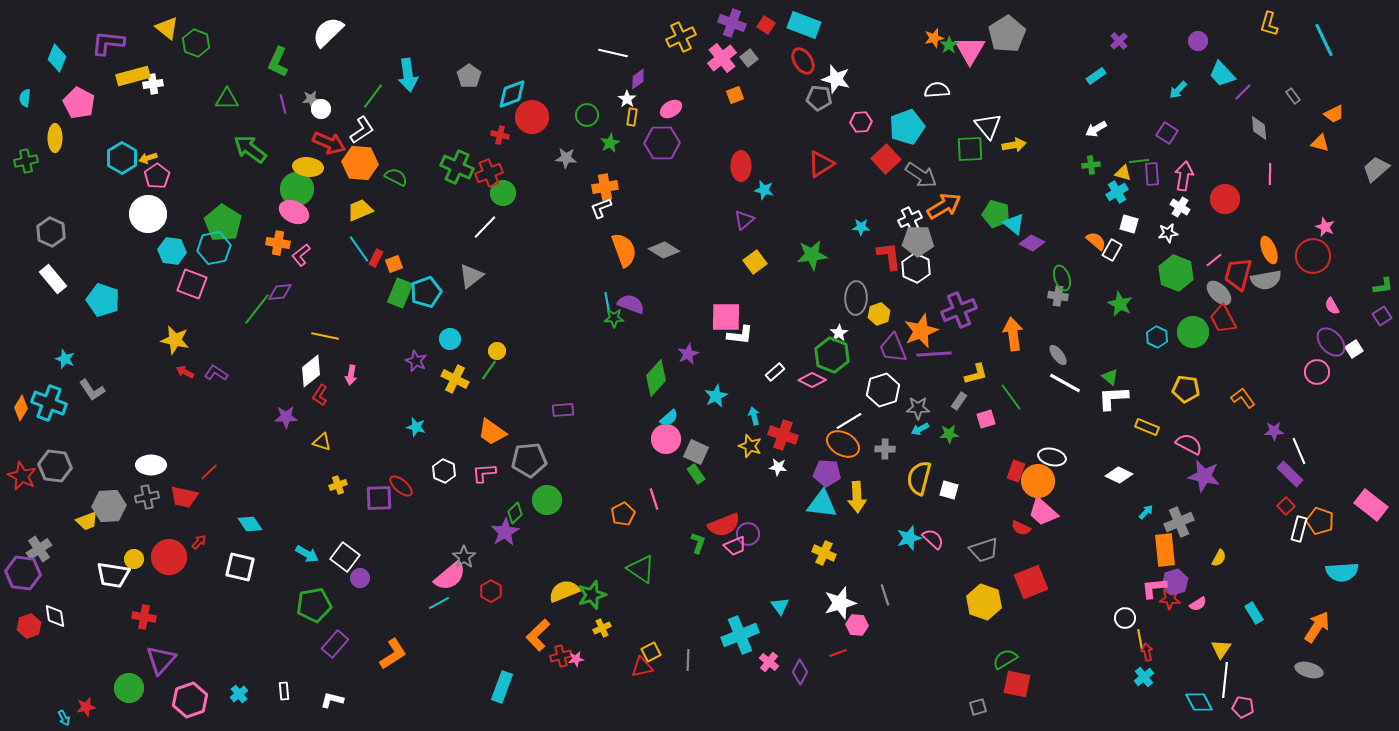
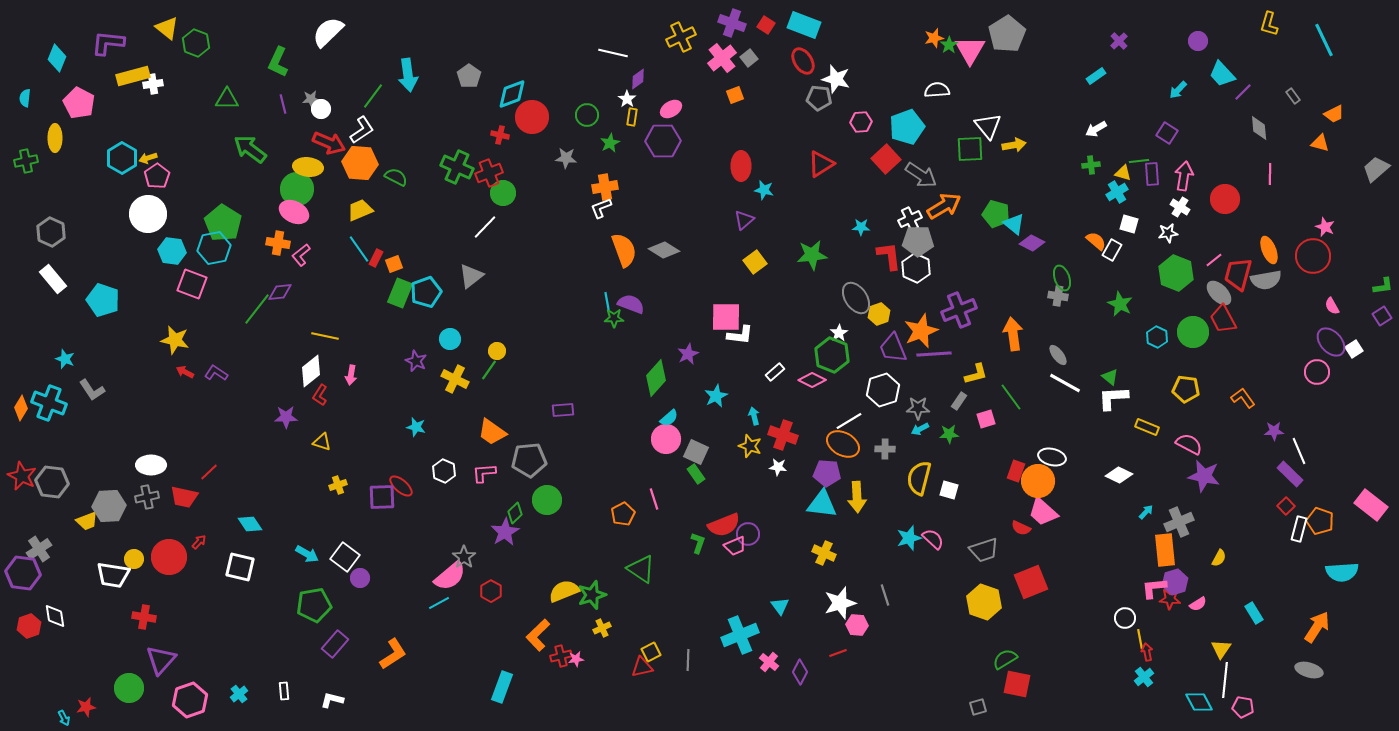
purple hexagon at (662, 143): moved 1 px right, 2 px up
gray ellipse at (856, 298): rotated 36 degrees counterclockwise
gray hexagon at (55, 466): moved 3 px left, 16 px down
purple square at (379, 498): moved 3 px right, 1 px up
